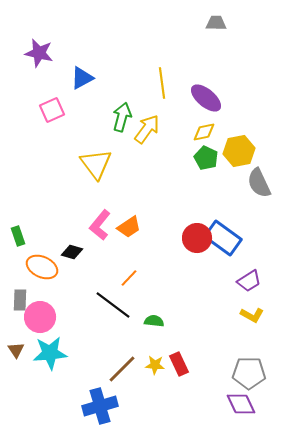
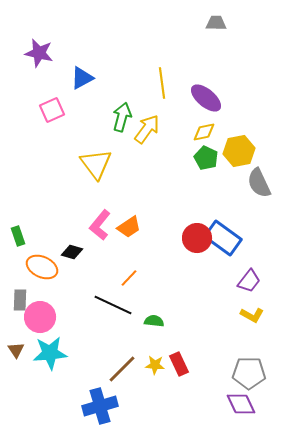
purple trapezoid: rotated 20 degrees counterclockwise
black line: rotated 12 degrees counterclockwise
